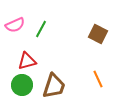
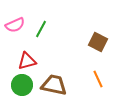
brown square: moved 8 px down
brown trapezoid: moved 1 px up; rotated 96 degrees counterclockwise
